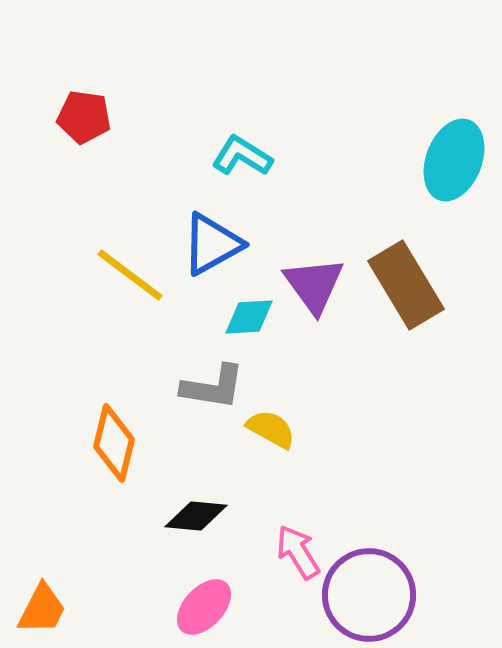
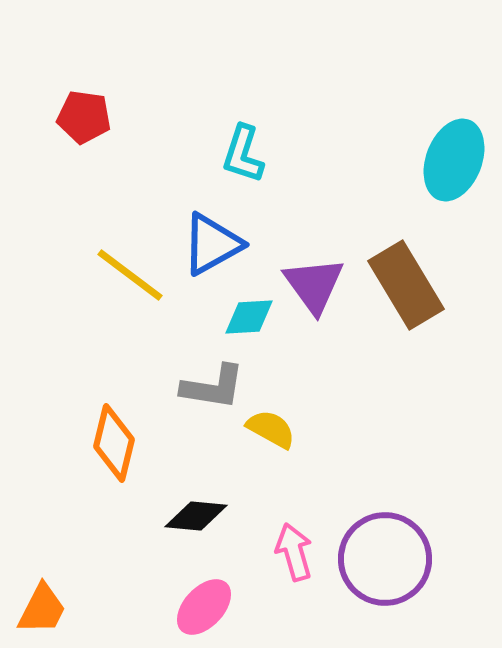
cyan L-shape: moved 1 px right, 2 px up; rotated 104 degrees counterclockwise
pink arrow: moved 4 px left; rotated 16 degrees clockwise
purple circle: moved 16 px right, 36 px up
